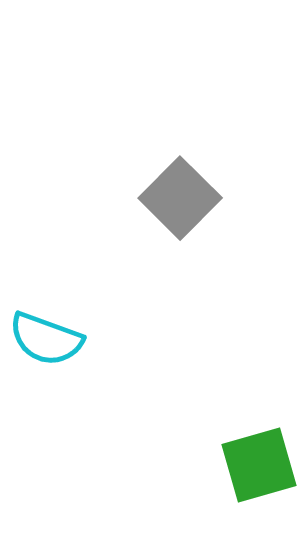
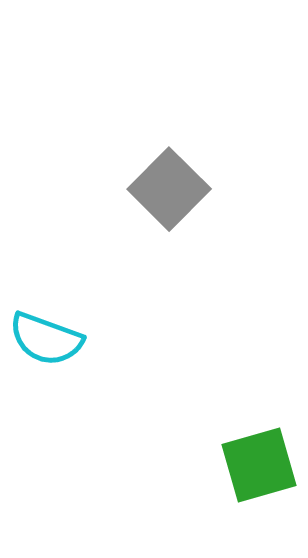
gray square: moved 11 px left, 9 px up
